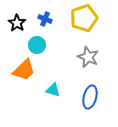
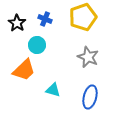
yellow pentagon: moved 1 px left, 1 px up
